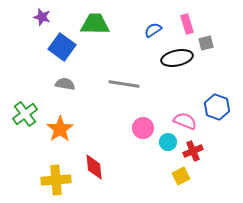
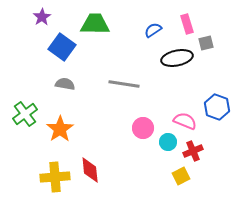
purple star: rotated 24 degrees clockwise
red diamond: moved 4 px left, 3 px down
yellow cross: moved 1 px left, 3 px up
